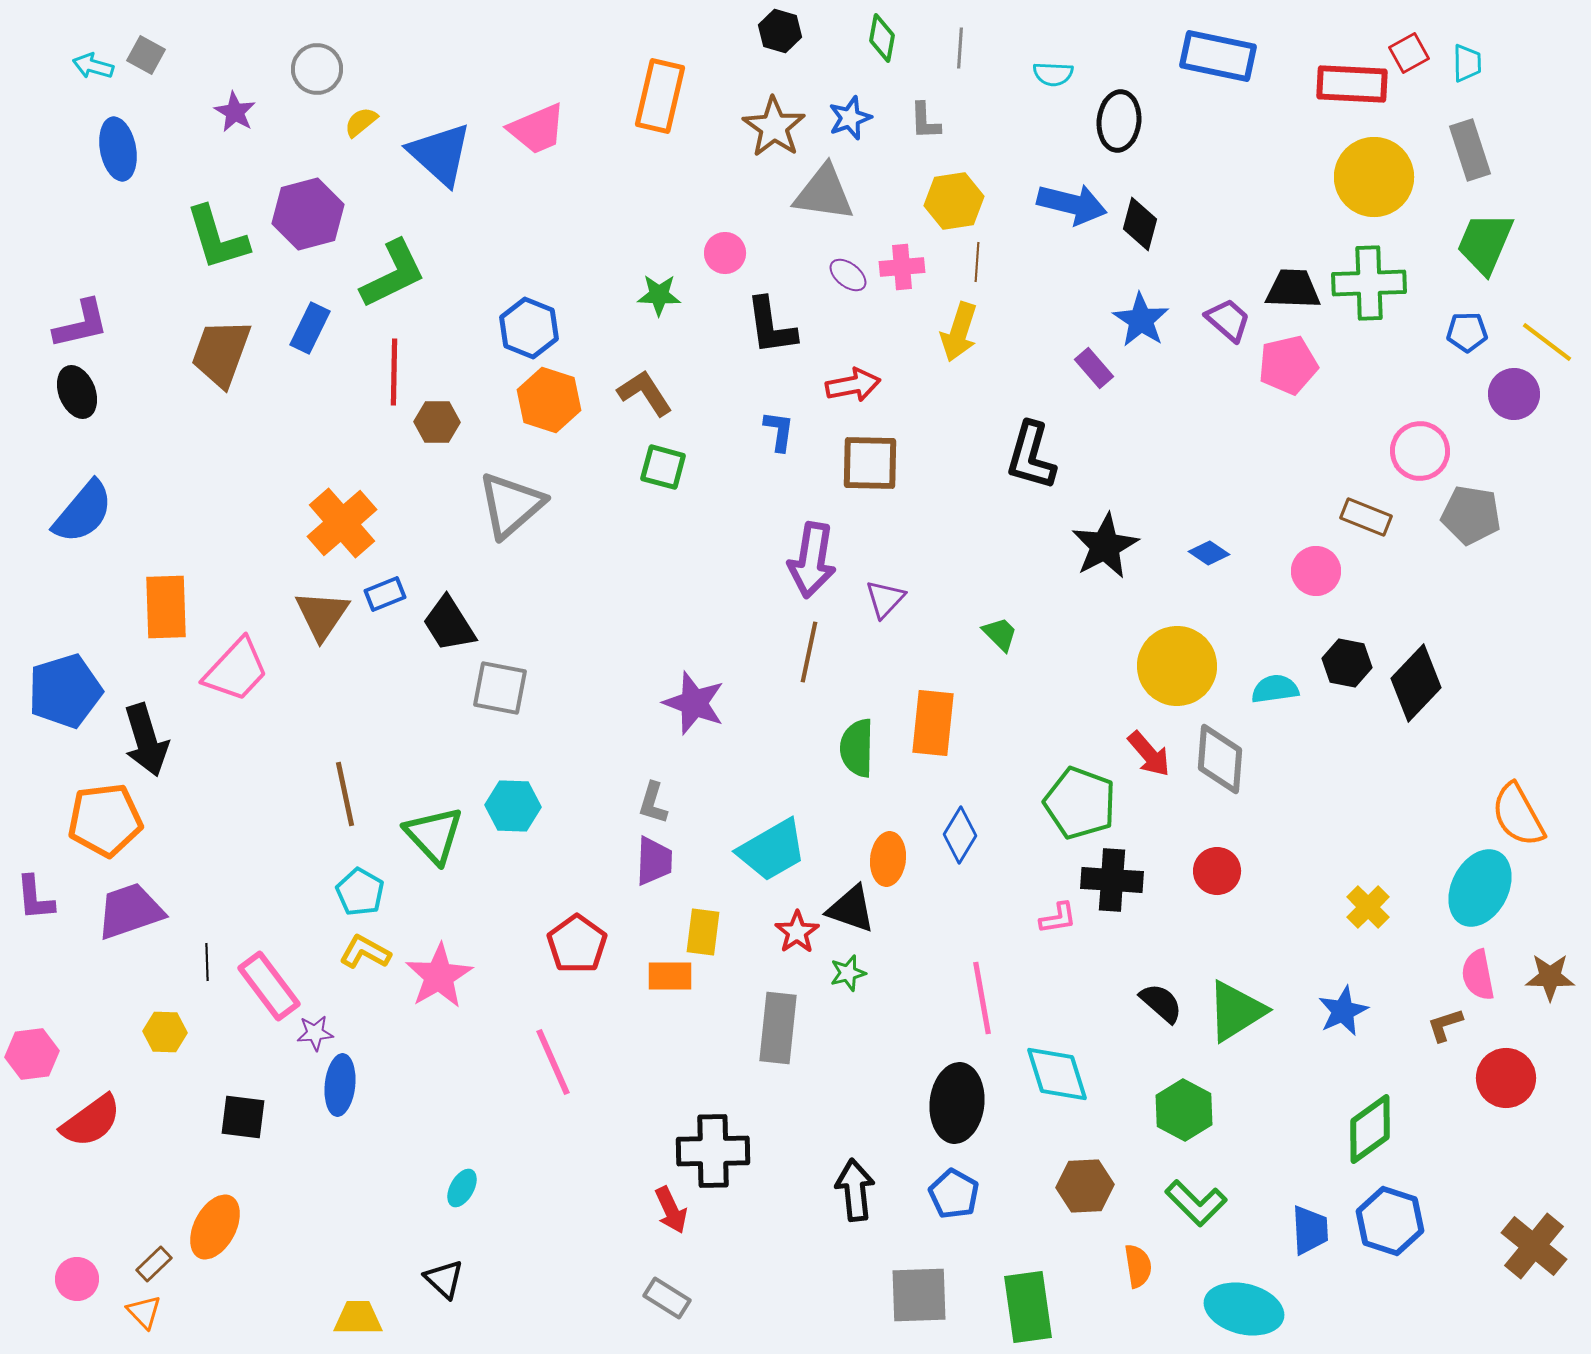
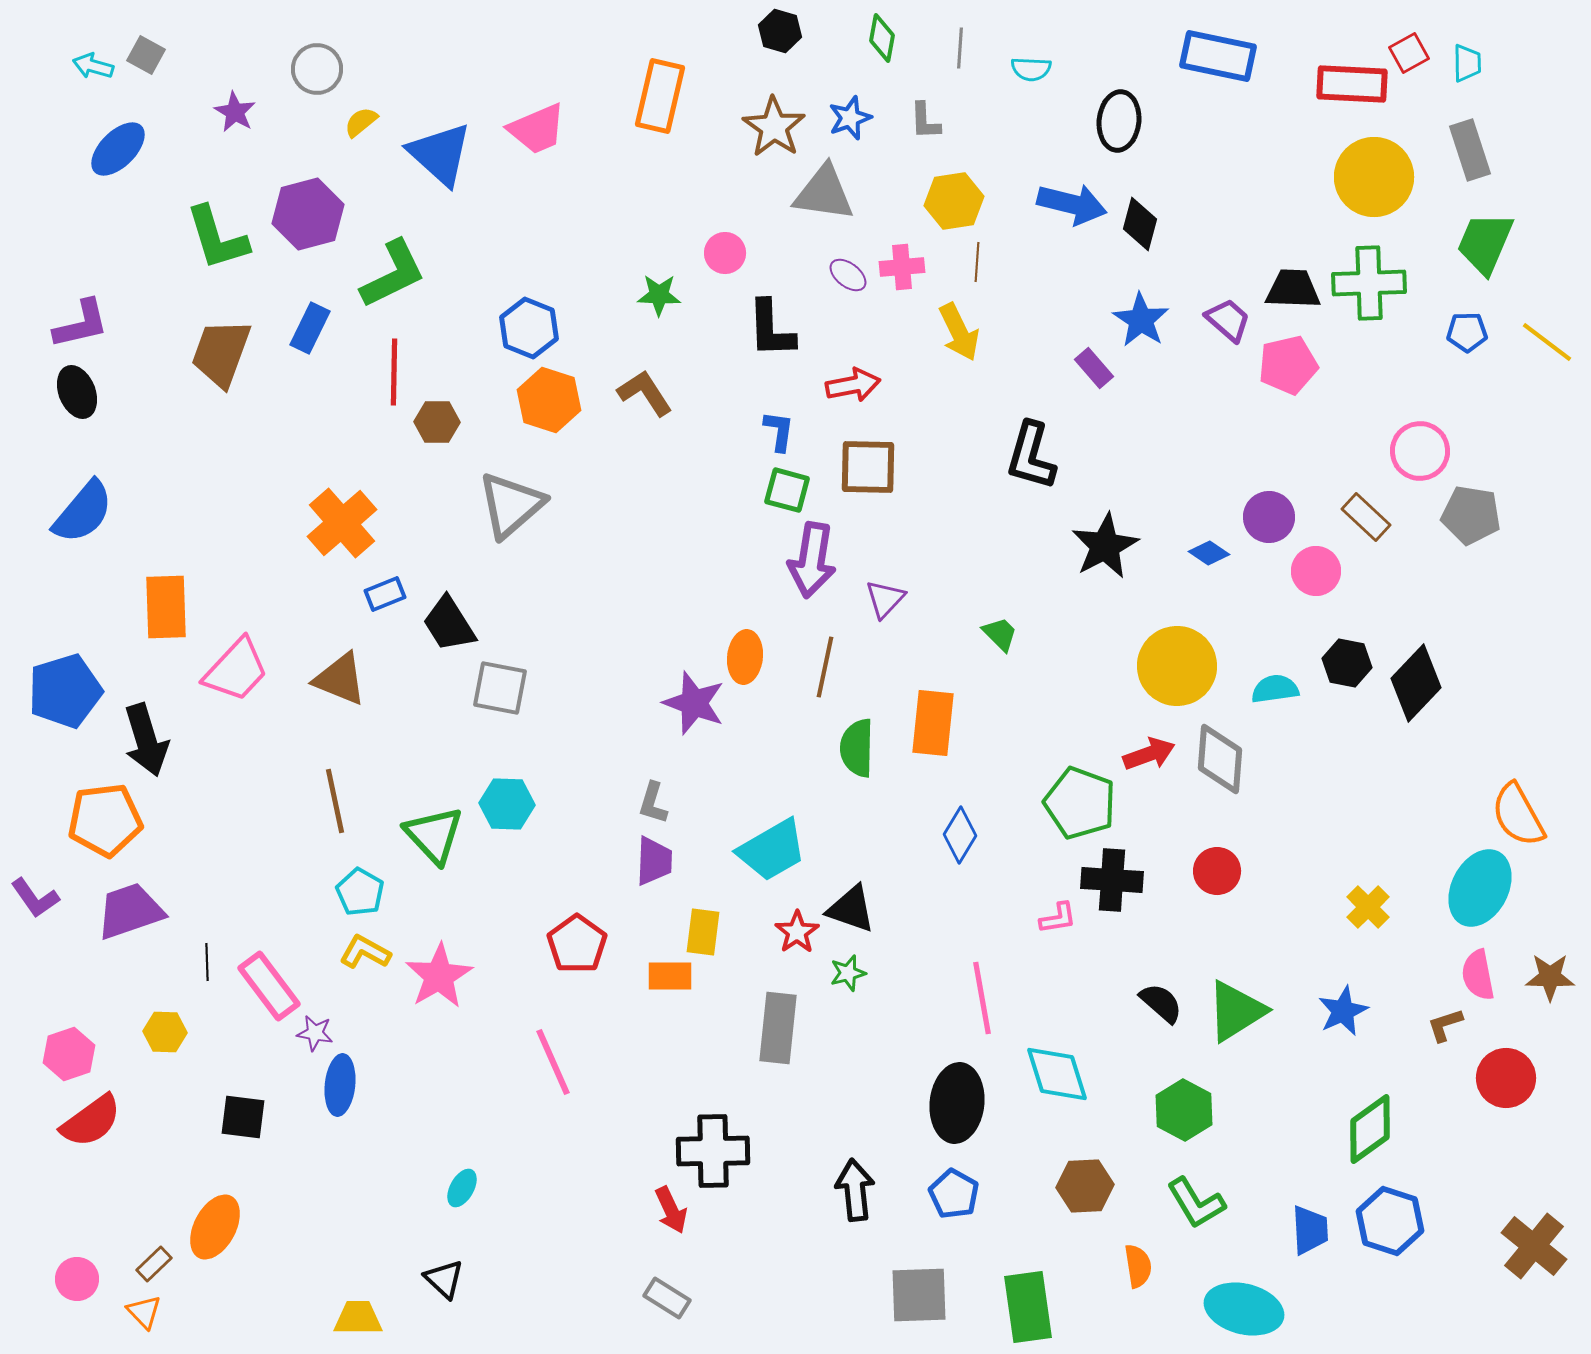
cyan semicircle at (1053, 74): moved 22 px left, 5 px up
blue ellipse at (118, 149): rotated 56 degrees clockwise
black L-shape at (771, 326): moved 3 px down; rotated 6 degrees clockwise
yellow arrow at (959, 332): rotated 44 degrees counterclockwise
purple circle at (1514, 394): moved 245 px left, 123 px down
brown square at (870, 463): moved 2 px left, 4 px down
green square at (663, 467): moved 124 px right, 23 px down
brown rectangle at (1366, 517): rotated 21 degrees clockwise
brown triangle at (322, 615): moved 18 px right, 64 px down; rotated 42 degrees counterclockwise
brown line at (809, 652): moved 16 px right, 15 px down
red arrow at (1149, 754): rotated 69 degrees counterclockwise
brown line at (345, 794): moved 10 px left, 7 px down
cyan hexagon at (513, 806): moved 6 px left, 2 px up
orange ellipse at (888, 859): moved 143 px left, 202 px up
purple L-shape at (35, 898): rotated 30 degrees counterclockwise
purple star at (315, 1033): rotated 15 degrees clockwise
pink hexagon at (32, 1054): moved 37 px right; rotated 12 degrees counterclockwise
green L-shape at (1196, 1203): rotated 14 degrees clockwise
